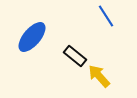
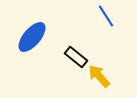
black rectangle: moved 1 px right, 1 px down
